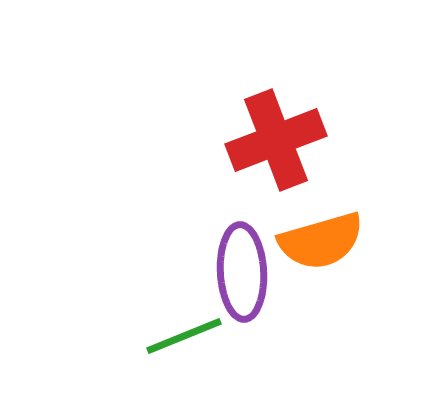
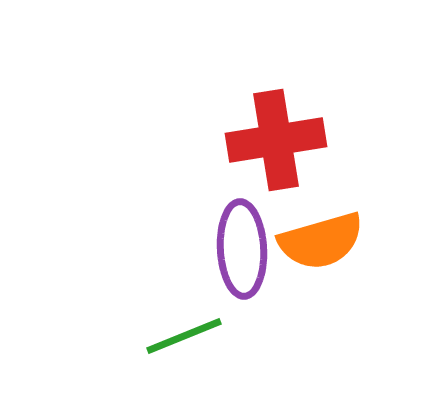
red cross: rotated 12 degrees clockwise
purple ellipse: moved 23 px up
